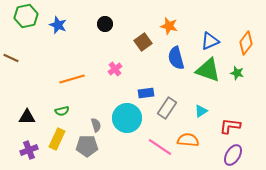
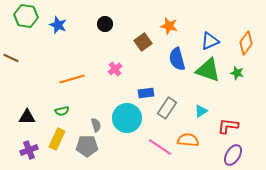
green hexagon: rotated 20 degrees clockwise
blue semicircle: moved 1 px right, 1 px down
red L-shape: moved 2 px left
